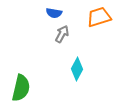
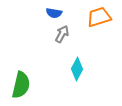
green semicircle: moved 3 px up
